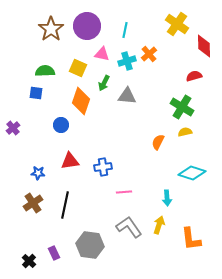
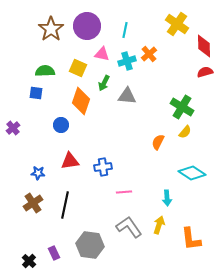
red semicircle: moved 11 px right, 4 px up
yellow semicircle: rotated 144 degrees clockwise
cyan diamond: rotated 16 degrees clockwise
